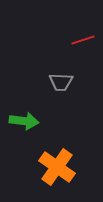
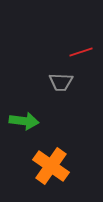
red line: moved 2 px left, 12 px down
orange cross: moved 6 px left, 1 px up
